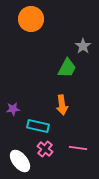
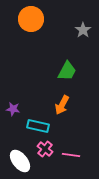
gray star: moved 16 px up
green trapezoid: moved 3 px down
orange arrow: rotated 36 degrees clockwise
purple star: rotated 16 degrees clockwise
pink line: moved 7 px left, 7 px down
